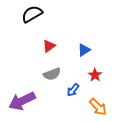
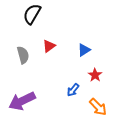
black semicircle: rotated 30 degrees counterclockwise
gray semicircle: moved 29 px left, 19 px up; rotated 84 degrees counterclockwise
